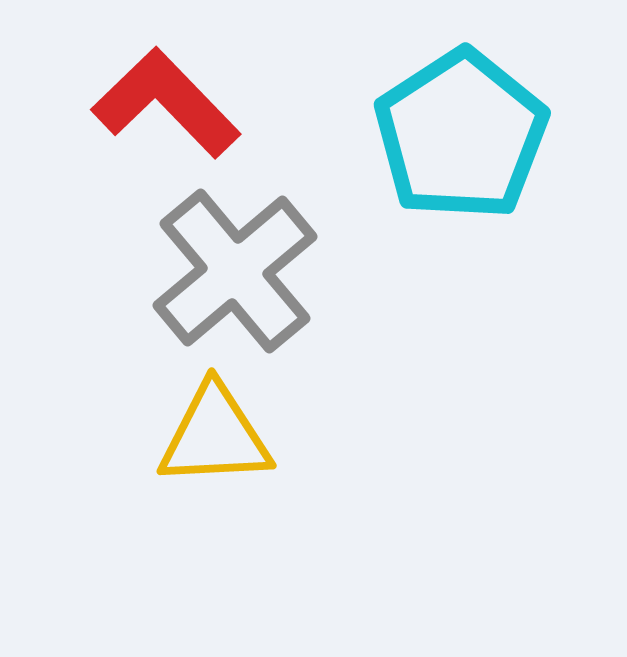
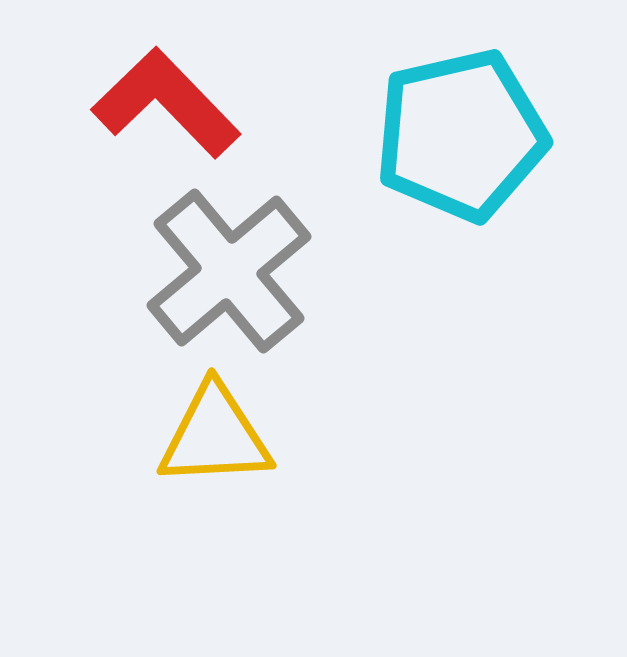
cyan pentagon: rotated 20 degrees clockwise
gray cross: moved 6 px left
